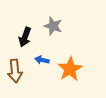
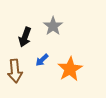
gray star: rotated 18 degrees clockwise
blue arrow: rotated 56 degrees counterclockwise
